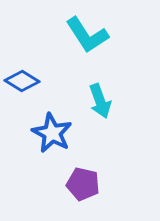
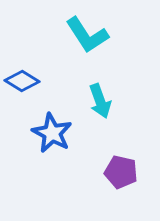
purple pentagon: moved 38 px right, 12 px up
